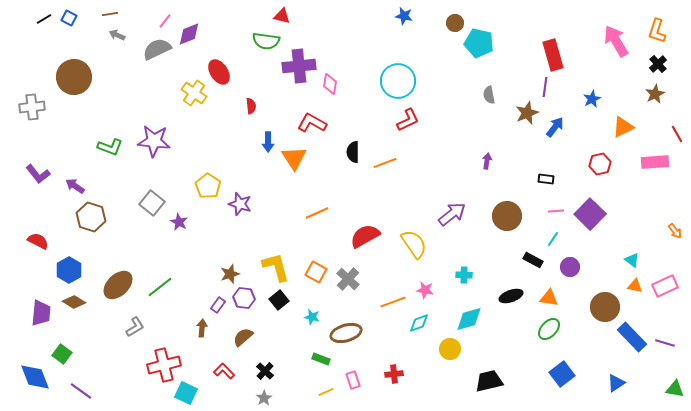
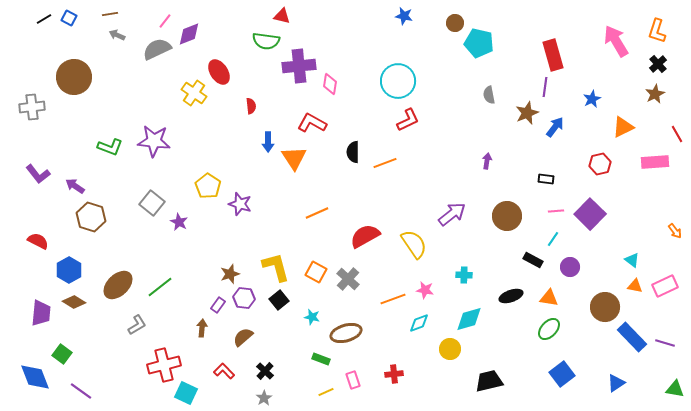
orange line at (393, 302): moved 3 px up
gray L-shape at (135, 327): moved 2 px right, 2 px up
